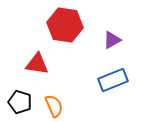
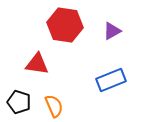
purple triangle: moved 9 px up
blue rectangle: moved 2 px left
black pentagon: moved 1 px left
